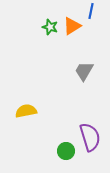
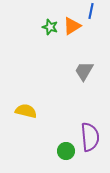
yellow semicircle: rotated 25 degrees clockwise
purple semicircle: rotated 12 degrees clockwise
